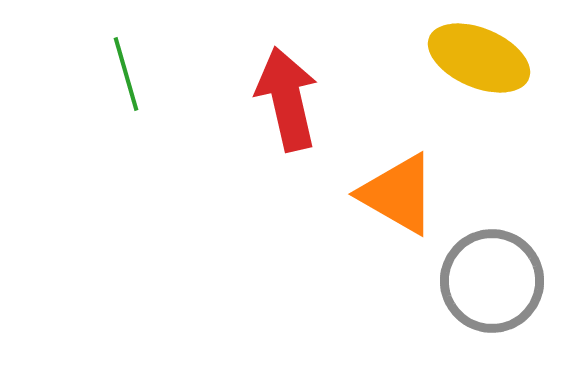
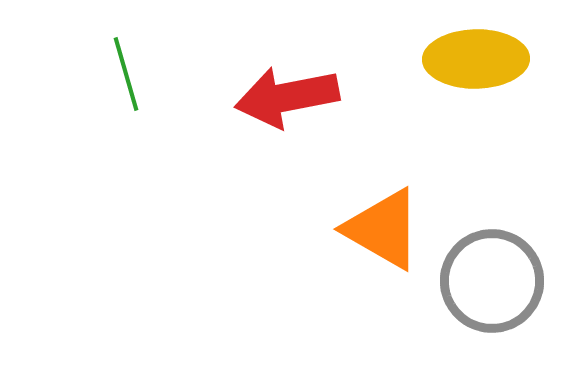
yellow ellipse: moved 3 px left, 1 px down; rotated 24 degrees counterclockwise
red arrow: moved 2 px up; rotated 88 degrees counterclockwise
orange triangle: moved 15 px left, 35 px down
